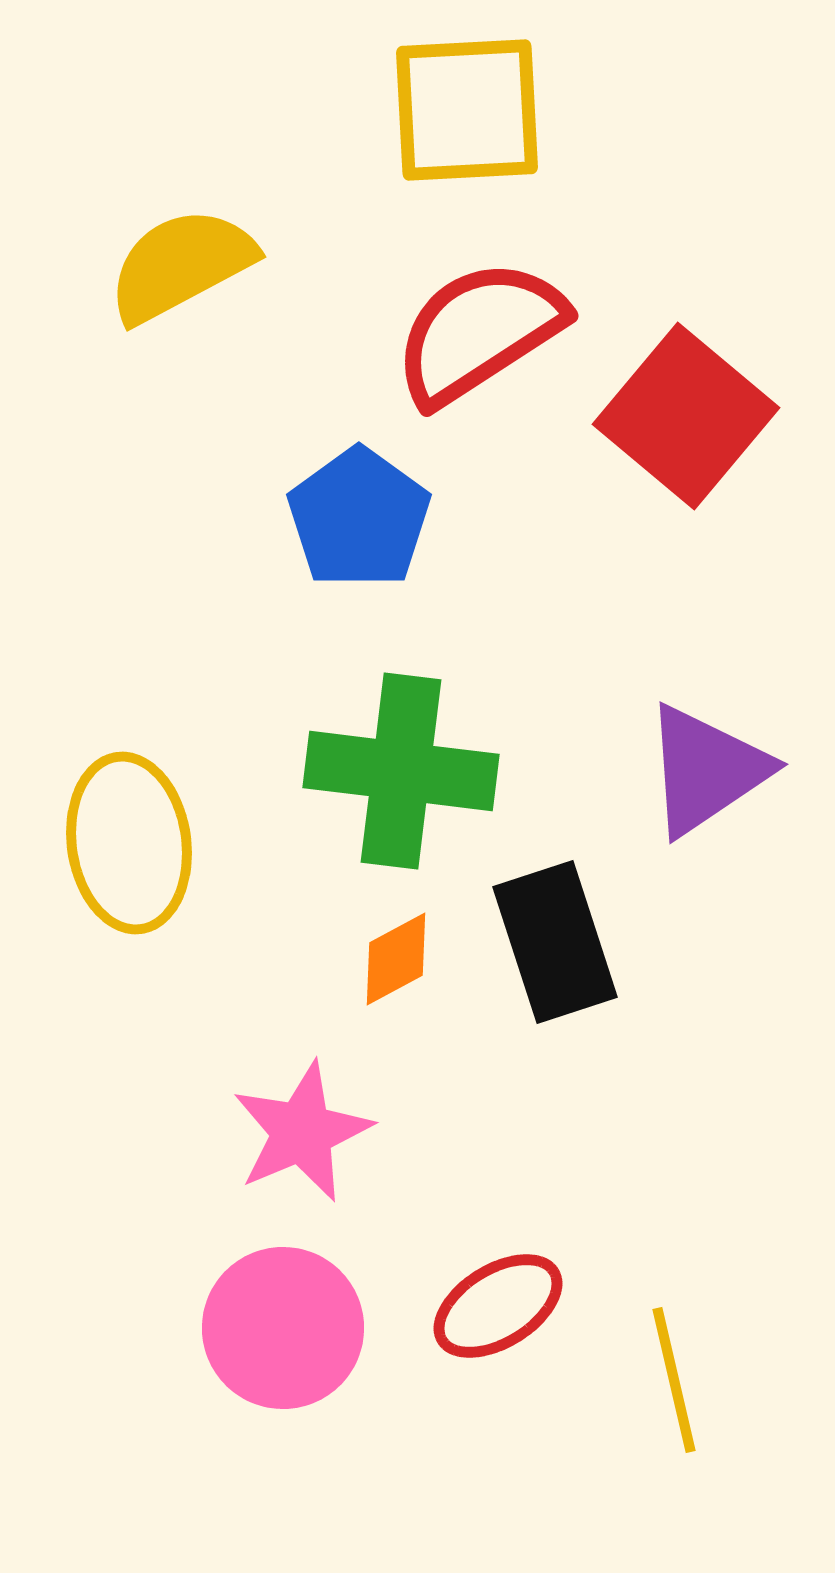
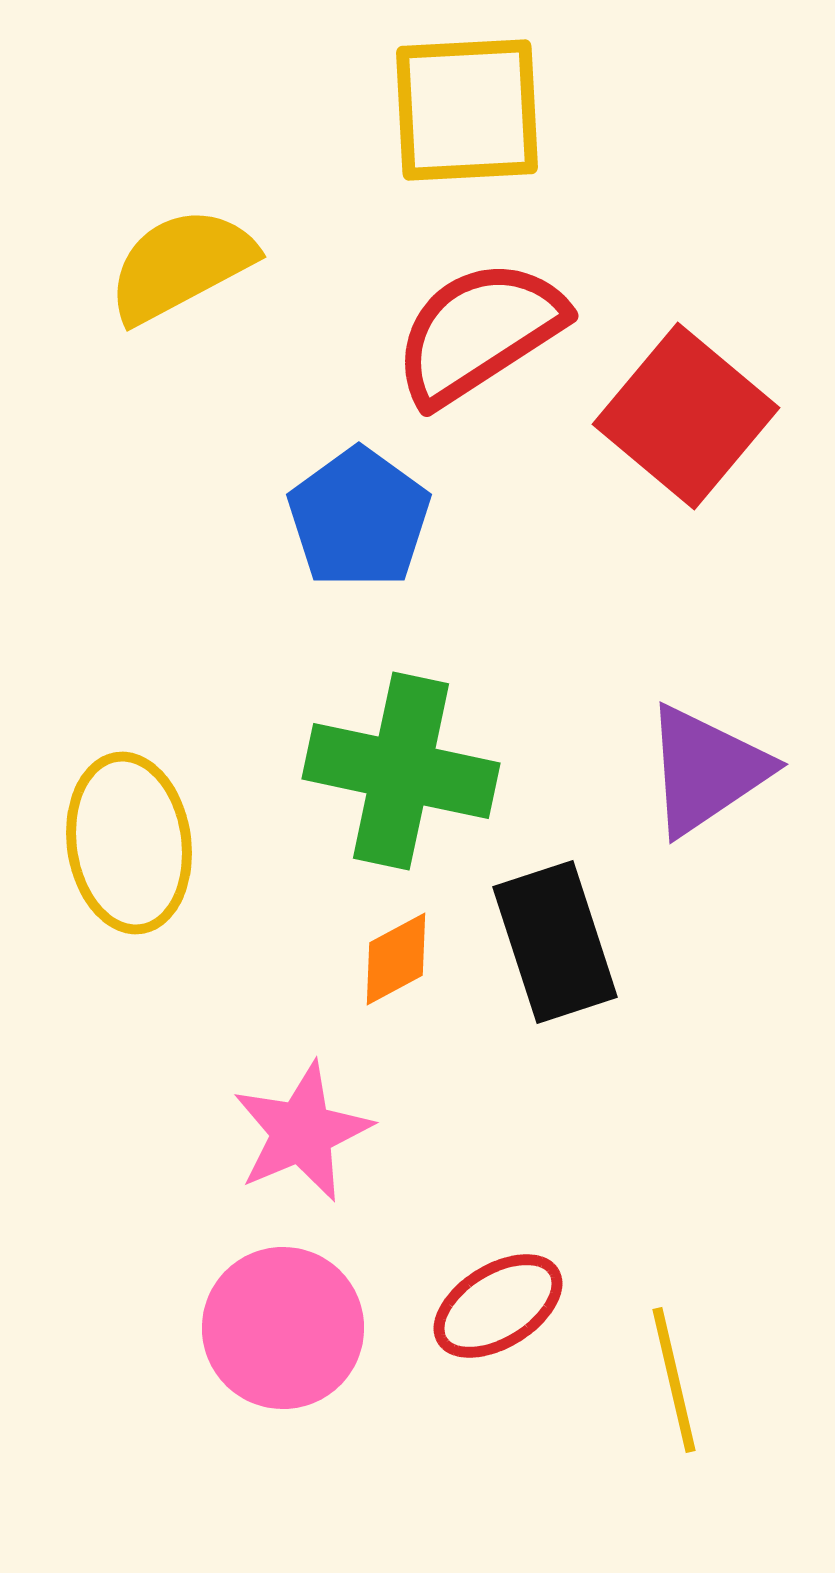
green cross: rotated 5 degrees clockwise
